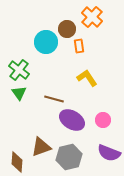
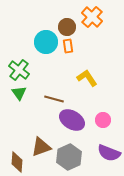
brown circle: moved 2 px up
orange rectangle: moved 11 px left
gray hexagon: rotated 10 degrees counterclockwise
